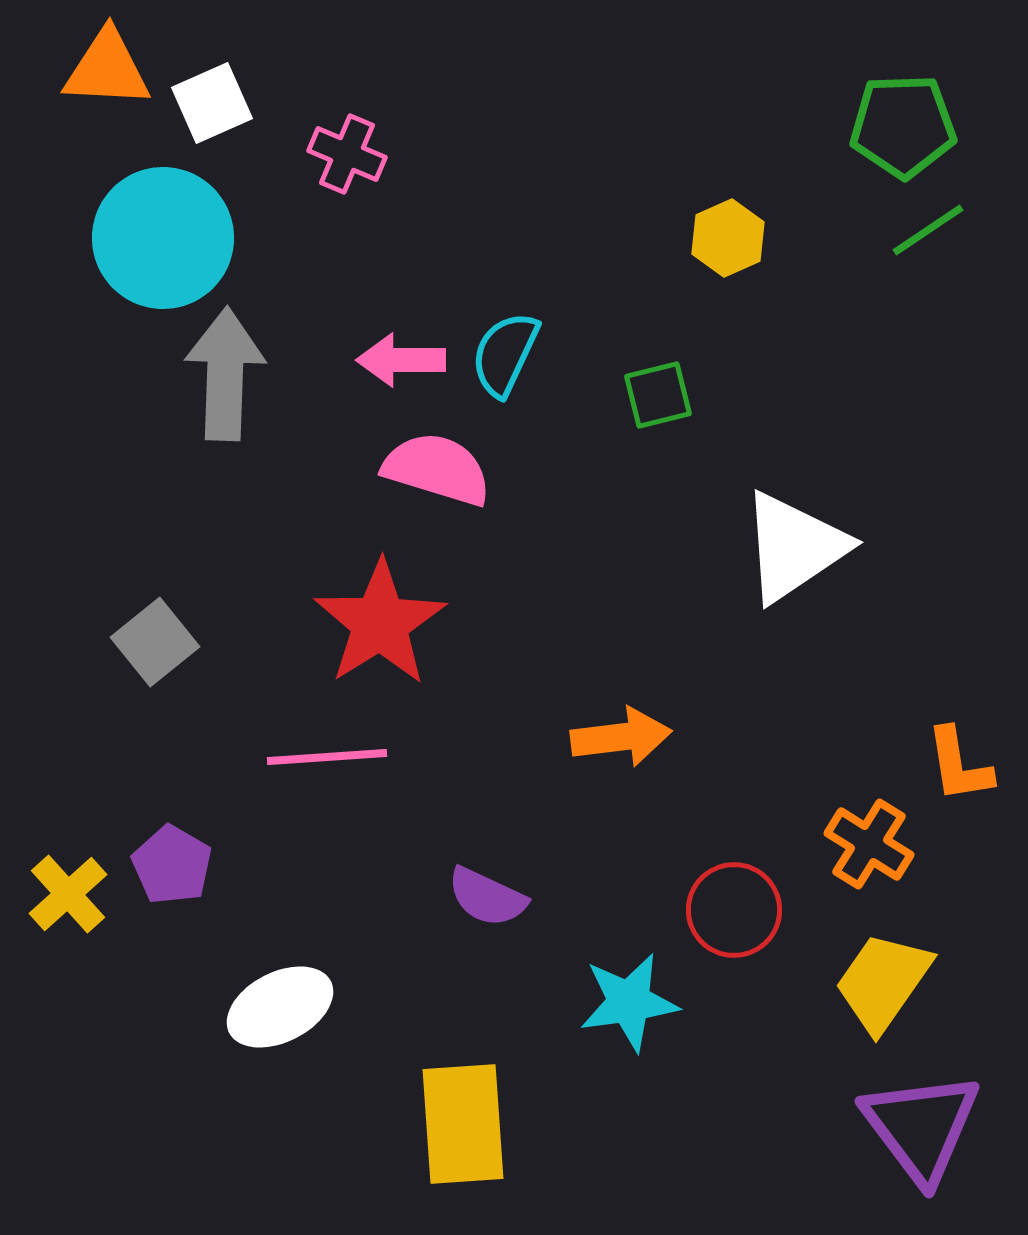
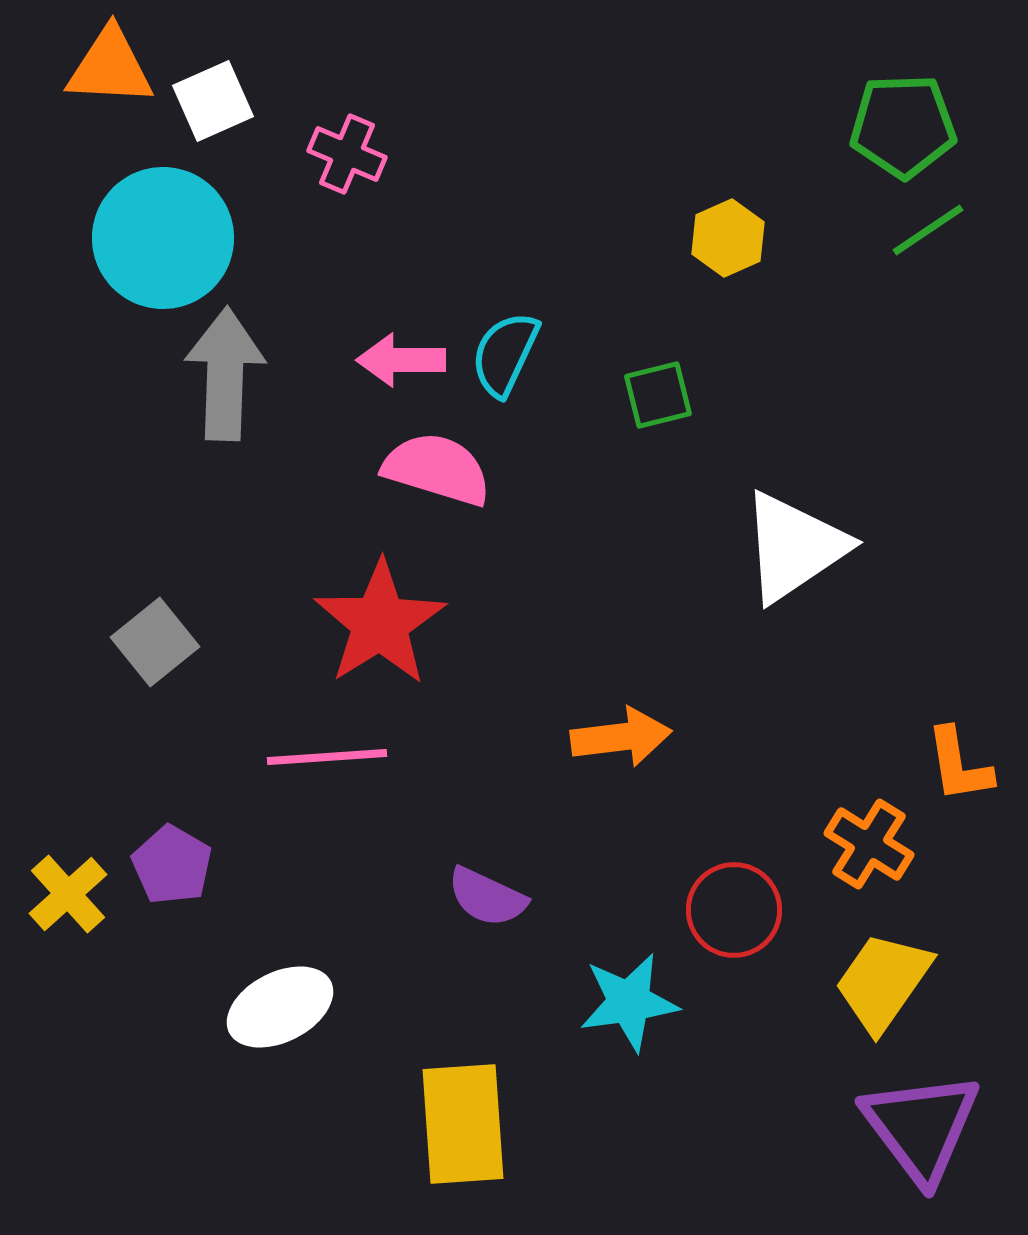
orange triangle: moved 3 px right, 2 px up
white square: moved 1 px right, 2 px up
